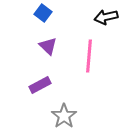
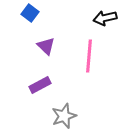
blue square: moved 13 px left
black arrow: moved 1 px left, 1 px down
purple triangle: moved 2 px left
gray star: rotated 15 degrees clockwise
